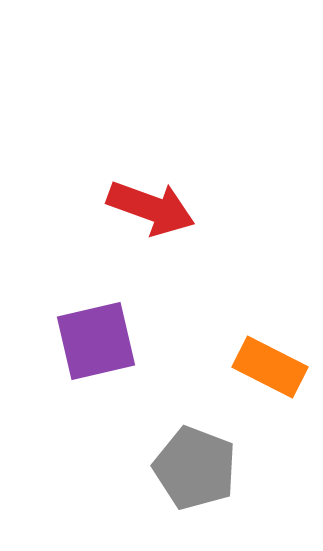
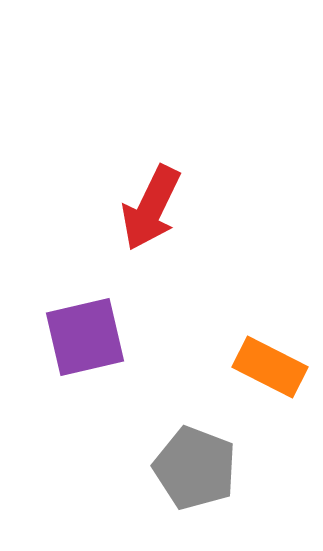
red arrow: rotated 96 degrees clockwise
purple square: moved 11 px left, 4 px up
